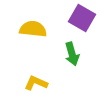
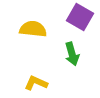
purple square: moved 2 px left, 1 px up
